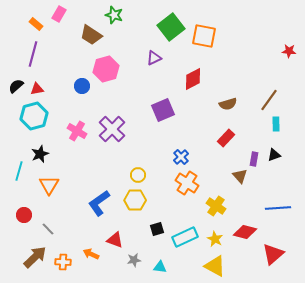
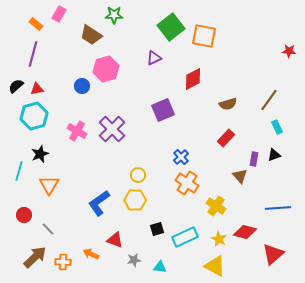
green star at (114, 15): rotated 18 degrees counterclockwise
cyan rectangle at (276, 124): moved 1 px right, 3 px down; rotated 24 degrees counterclockwise
yellow star at (215, 239): moved 4 px right
